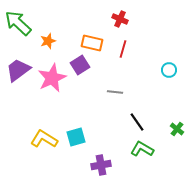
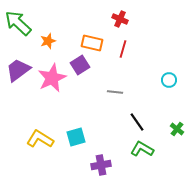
cyan circle: moved 10 px down
yellow L-shape: moved 4 px left
